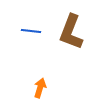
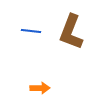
orange arrow: rotated 72 degrees clockwise
